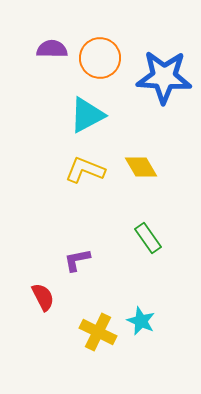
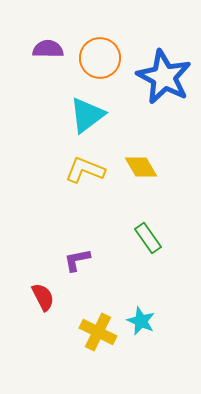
purple semicircle: moved 4 px left
blue star: rotated 24 degrees clockwise
cyan triangle: rotated 9 degrees counterclockwise
